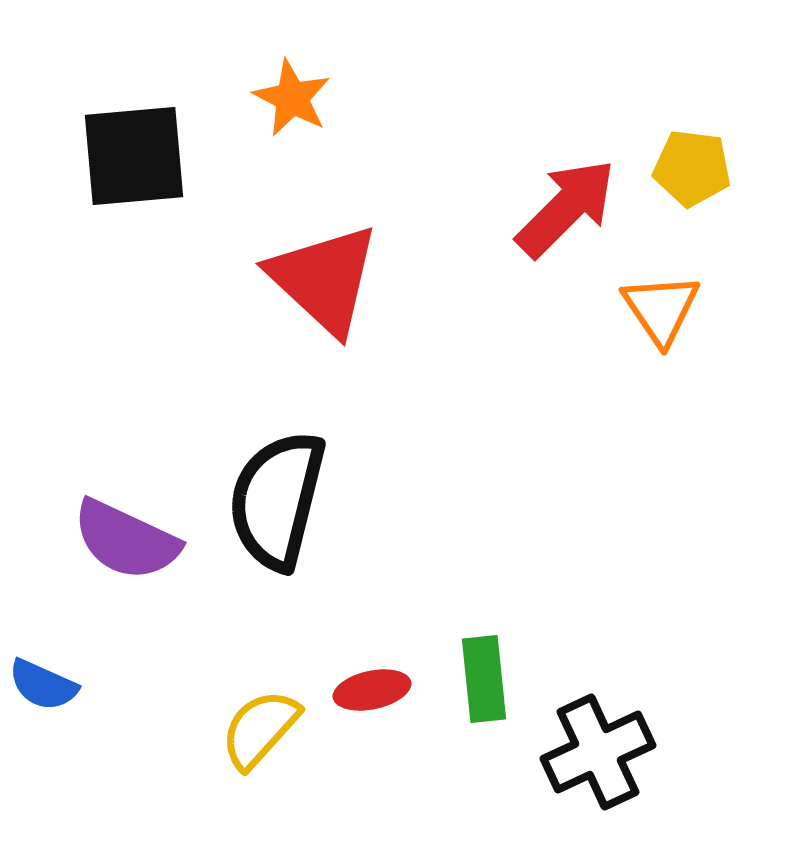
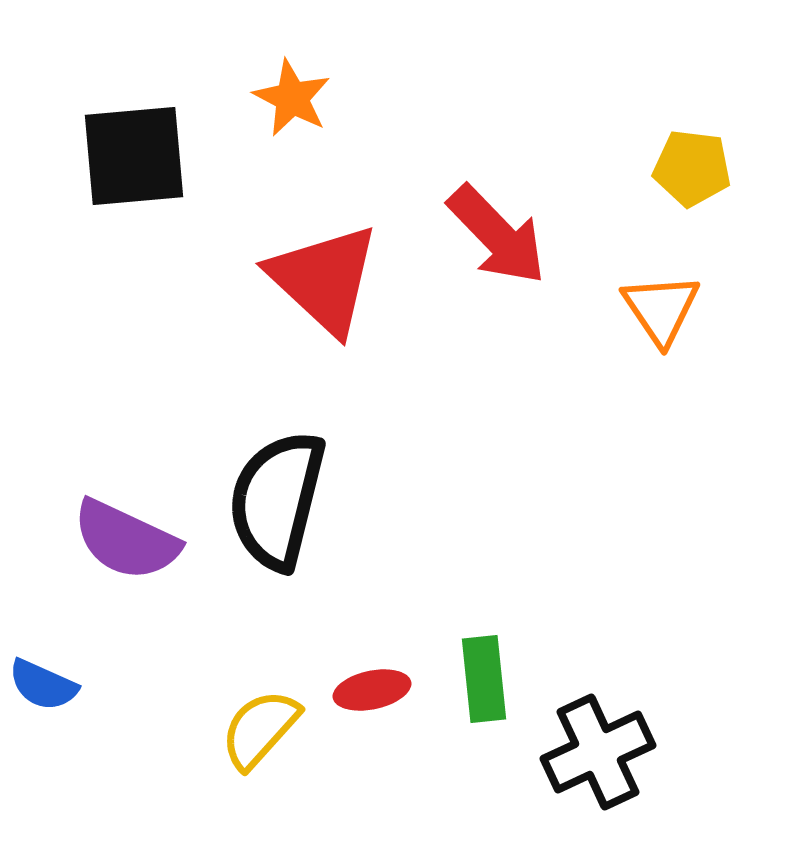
red arrow: moved 69 px left, 27 px down; rotated 91 degrees clockwise
